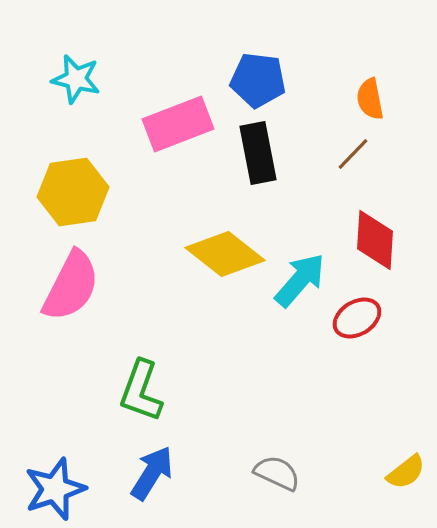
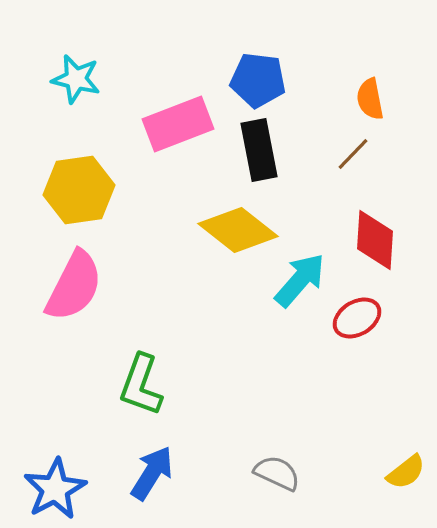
black rectangle: moved 1 px right, 3 px up
yellow hexagon: moved 6 px right, 2 px up
yellow diamond: moved 13 px right, 24 px up
pink semicircle: moved 3 px right
green L-shape: moved 6 px up
blue star: rotated 10 degrees counterclockwise
